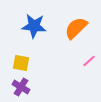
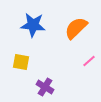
blue star: moved 1 px left, 1 px up
yellow square: moved 1 px up
purple cross: moved 24 px right
